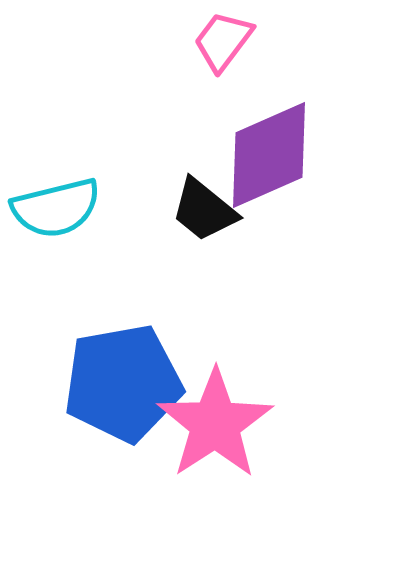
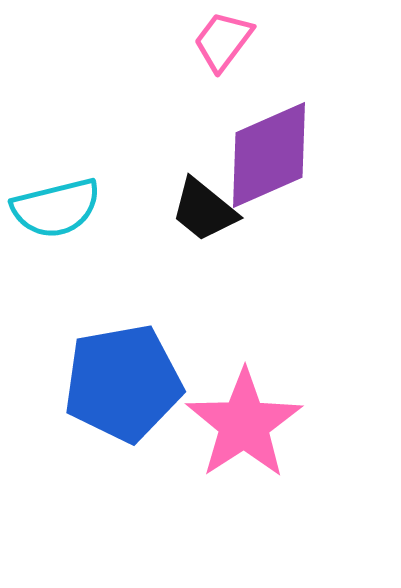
pink star: moved 29 px right
